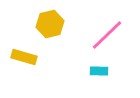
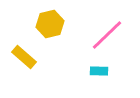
yellow rectangle: rotated 25 degrees clockwise
